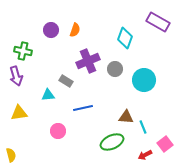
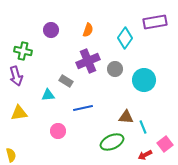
purple rectangle: moved 3 px left; rotated 40 degrees counterclockwise
orange semicircle: moved 13 px right
cyan diamond: rotated 15 degrees clockwise
